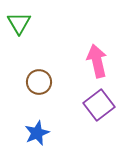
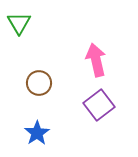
pink arrow: moved 1 px left, 1 px up
brown circle: moved 1 px down
blue star: rotated 10 degrees counterclockwise
